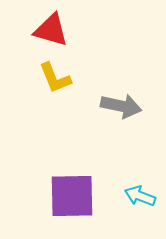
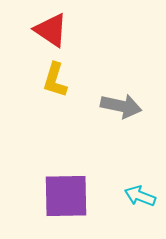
red triangle: rotated 18 degrees clockwise
yellow L-shape: moved 2 px down; rotated 39 degrees clockwise
purple square: moved 6 px left
